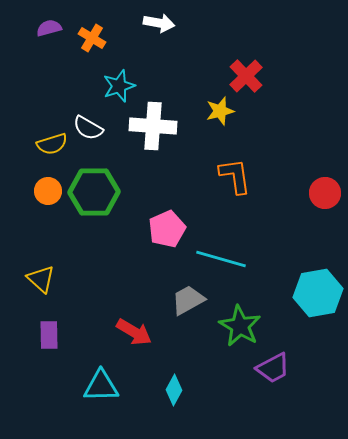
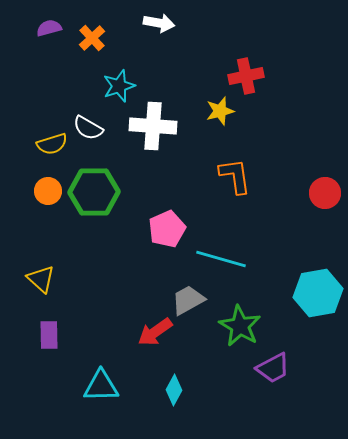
orange cross: rotated 16 degrees clockwise
red cross: rotated 32 degrees clockwise
red arrow: moved 21 px right; rotated 114 degrees clockwise
